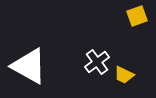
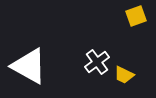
yellow square: moved 1 px left
